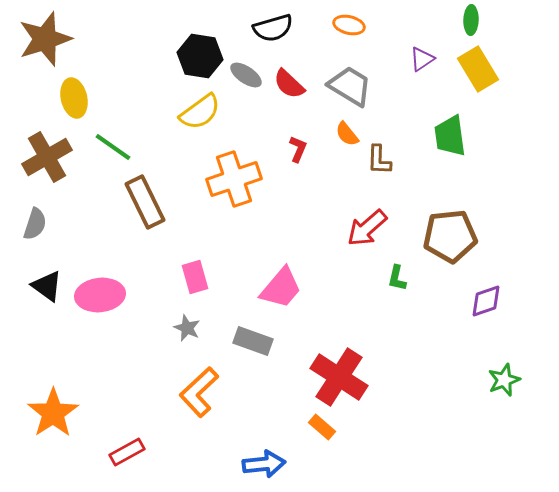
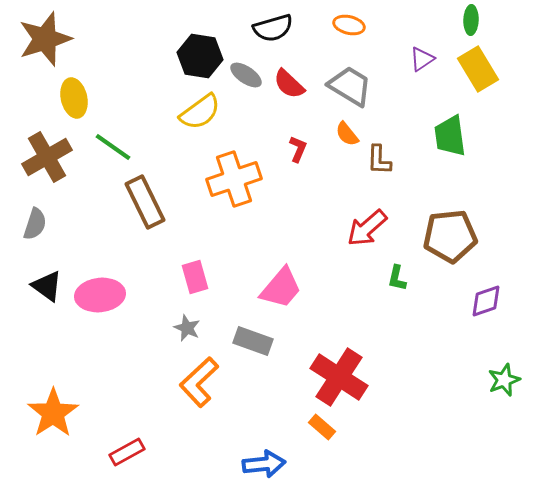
orange L-shape: moved 10 px up
